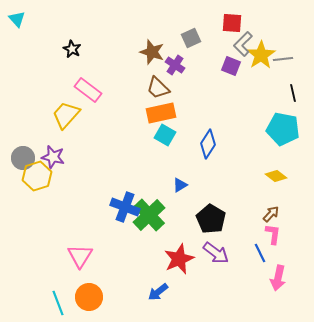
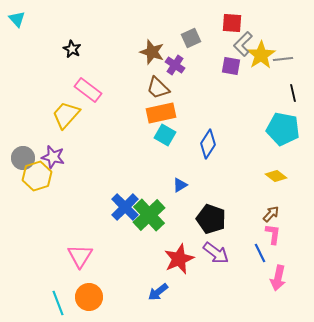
purple square: rotated 12 degrees counterclockwise
blue cross: rotated 24 degrees clockwise
black pentagon: rotated 12 degrees counterclockwise
